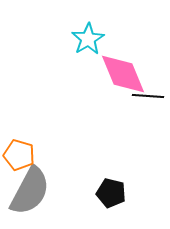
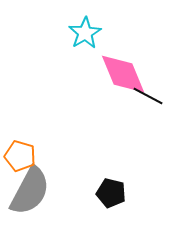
cyan star: moved 3 px left, 6 px up
black line: rotated 24 degrees clockwise
orange pentagon: moved 1 px right, 1 px down
